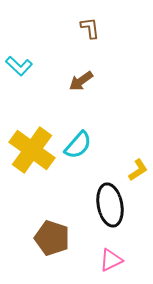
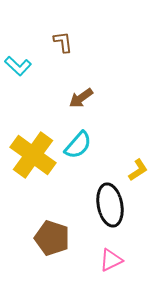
brown L-shape: moved 27 px left, 14 px down
cyan L-shape: moved 1 px left
brown arrow: moved 17 px down
yellow cross: moved 1 px right, 5 px down
